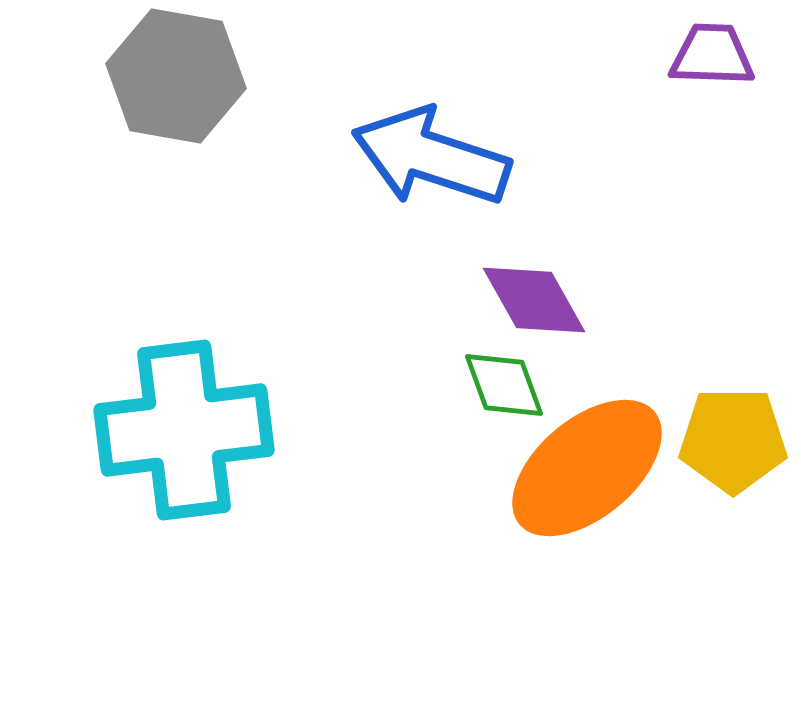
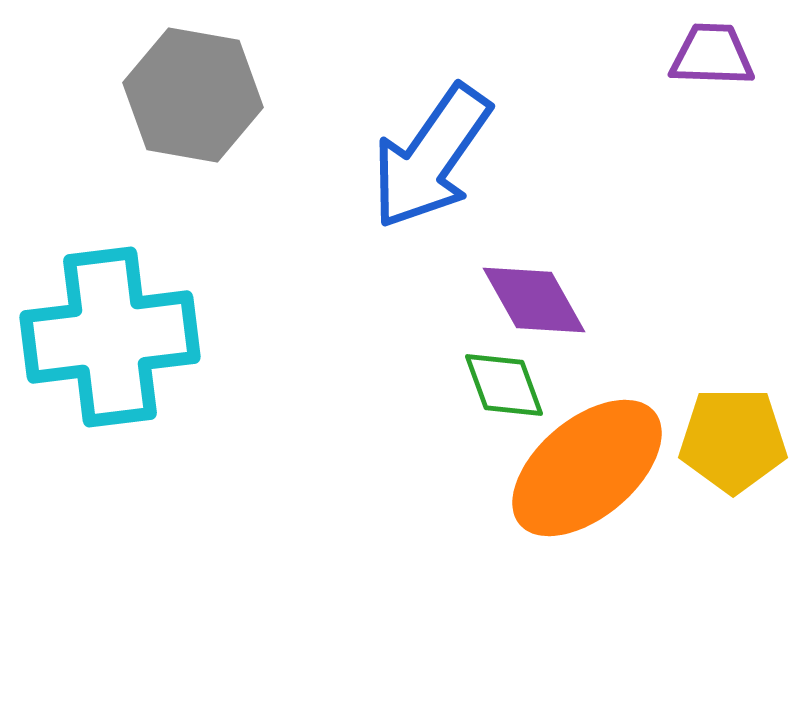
gray hexagon: moved 17 px right, 19 px down
blue arrow: rotated 73 degrees counterclockwise
cyan cross: moved 74 px left, 93 px up
